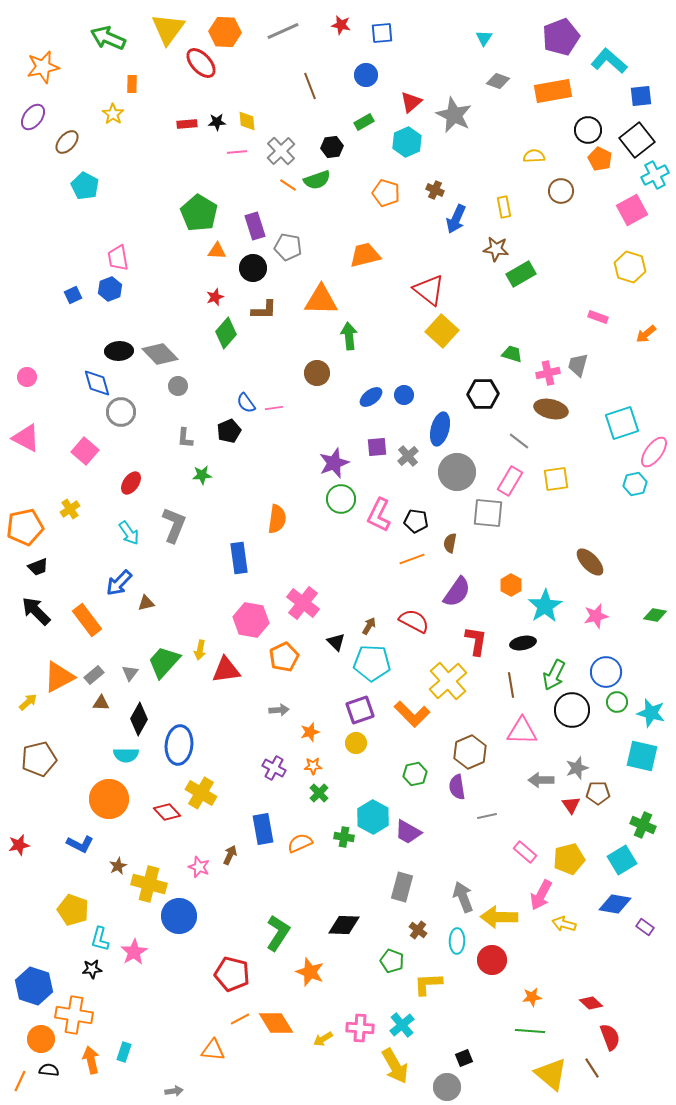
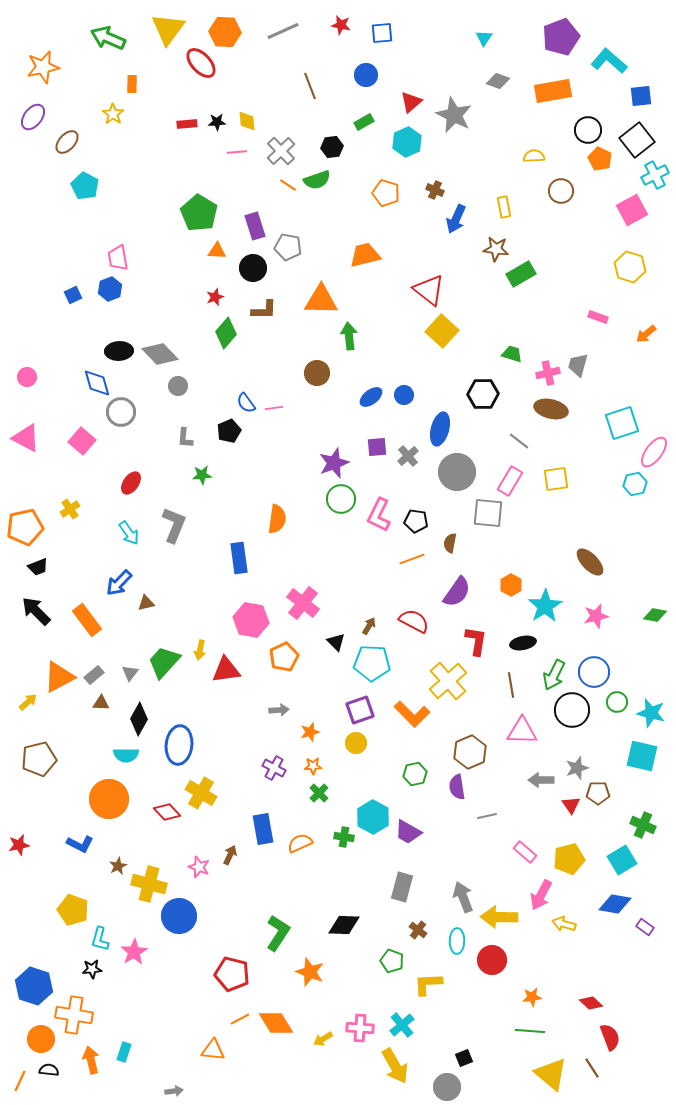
pink square at (85, 451): moved 3 px left, 10 px up
blue circle at (606, 672): moved 12 px left
